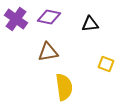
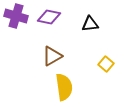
purple cross: moved 3 px up; rotated 20 degrees counterclockwise
brown triangle: moved 4 px right, 4 px down; rotated 20 degrees counterclockwise
yellow square: rotated 21 degrees clockwise
